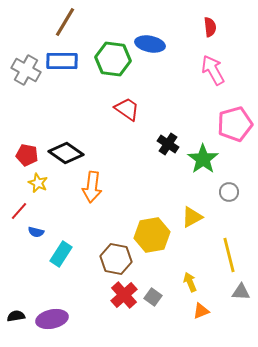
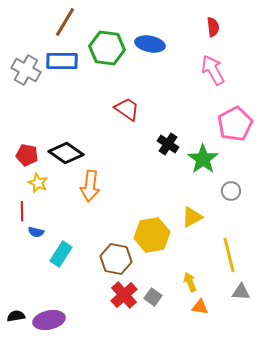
red semicircle: moved 3 px right
green hexagon: moved 6 px left, 11 px up
pink pentagon: rotated 12 degrees counterclockwise
orange arrow: moved 2 px left, 1 px up
gray circle: moved 2 px right, 1 px up
red line: moved 3 px right; rotated 42 degrees counterclockwise
orange triangle: moved 1 px left, 4 px up; rotated 30 degrees clockwise
purple ellipse: moved 3 px left, 1 px down
